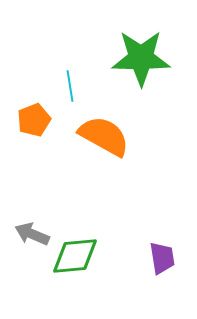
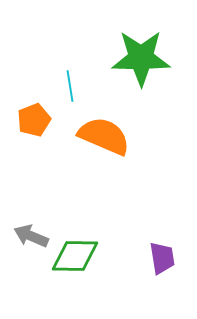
orange semicircle: rotated 6 degrees counterclockwise
gray arrow: moved 1 px left, 2 px down
green diamond: rotated 6 degrees clockwise
